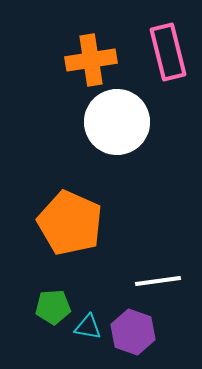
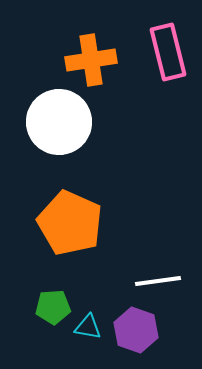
white circle: moved 58 px left
purple hexagon: moved 3 px right, 2 px up
